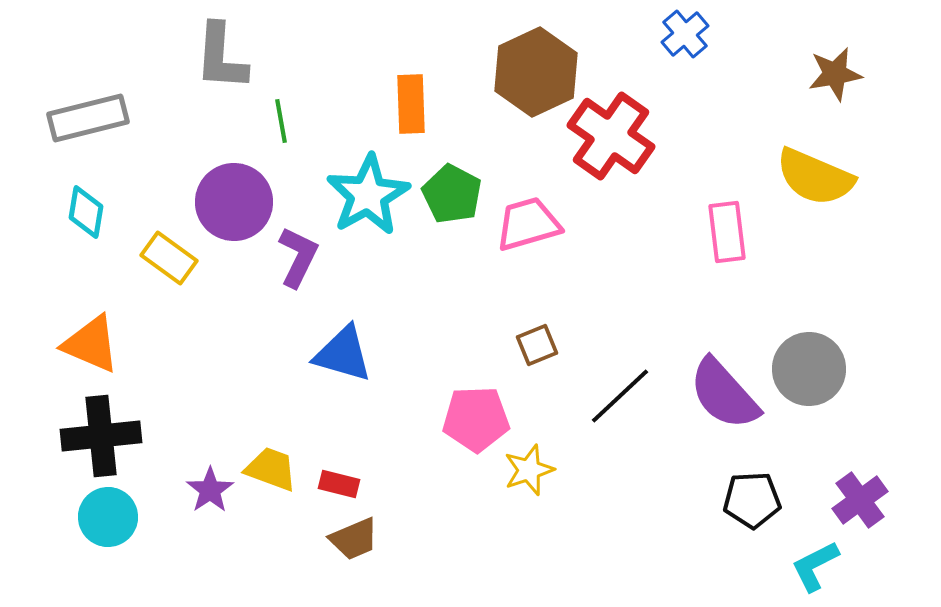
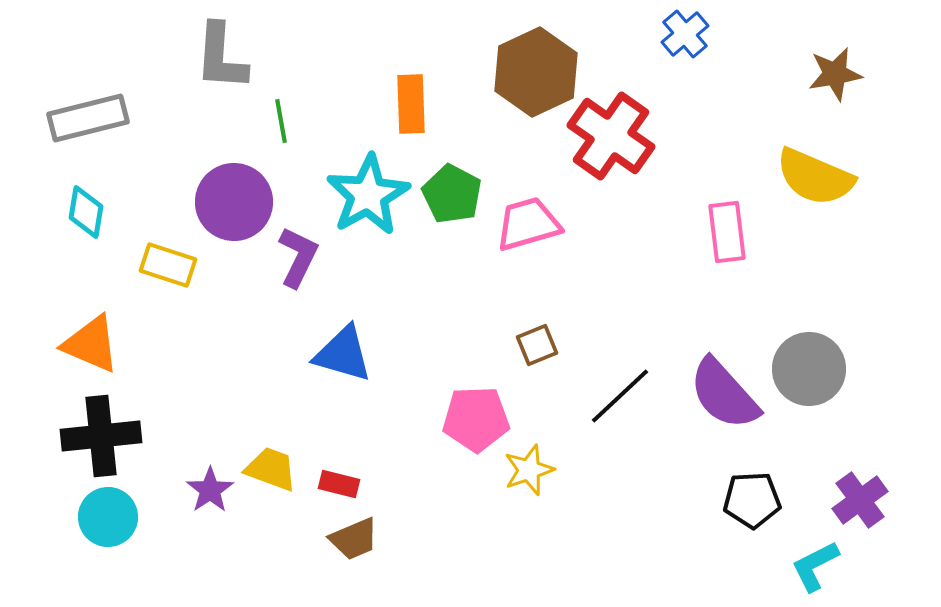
yellow rectangle: moved 1 px left, 7 px down; rotated 18 degrees counterclockwise
